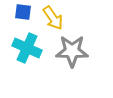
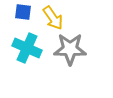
gray star: moved 2 px left, 2 px up
